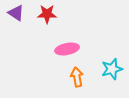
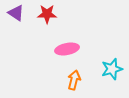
orange arrow: moved 3 px left, 3 px down; rotated 24 degrees clockwise
